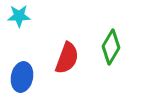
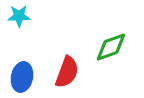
green diamond: rotated 40 degrees clockwise
red semicircle: moved 14 px down
